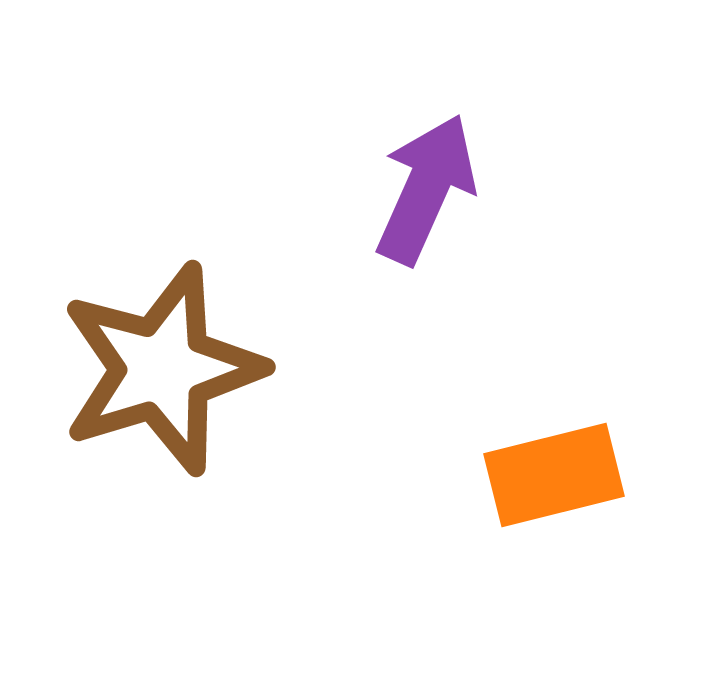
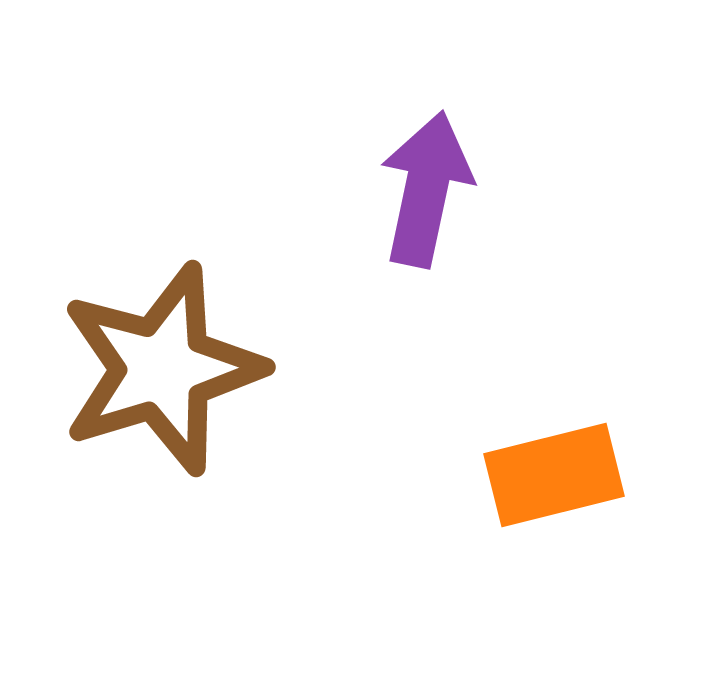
purple arrow: rotated 12 degrees counterclockwise
